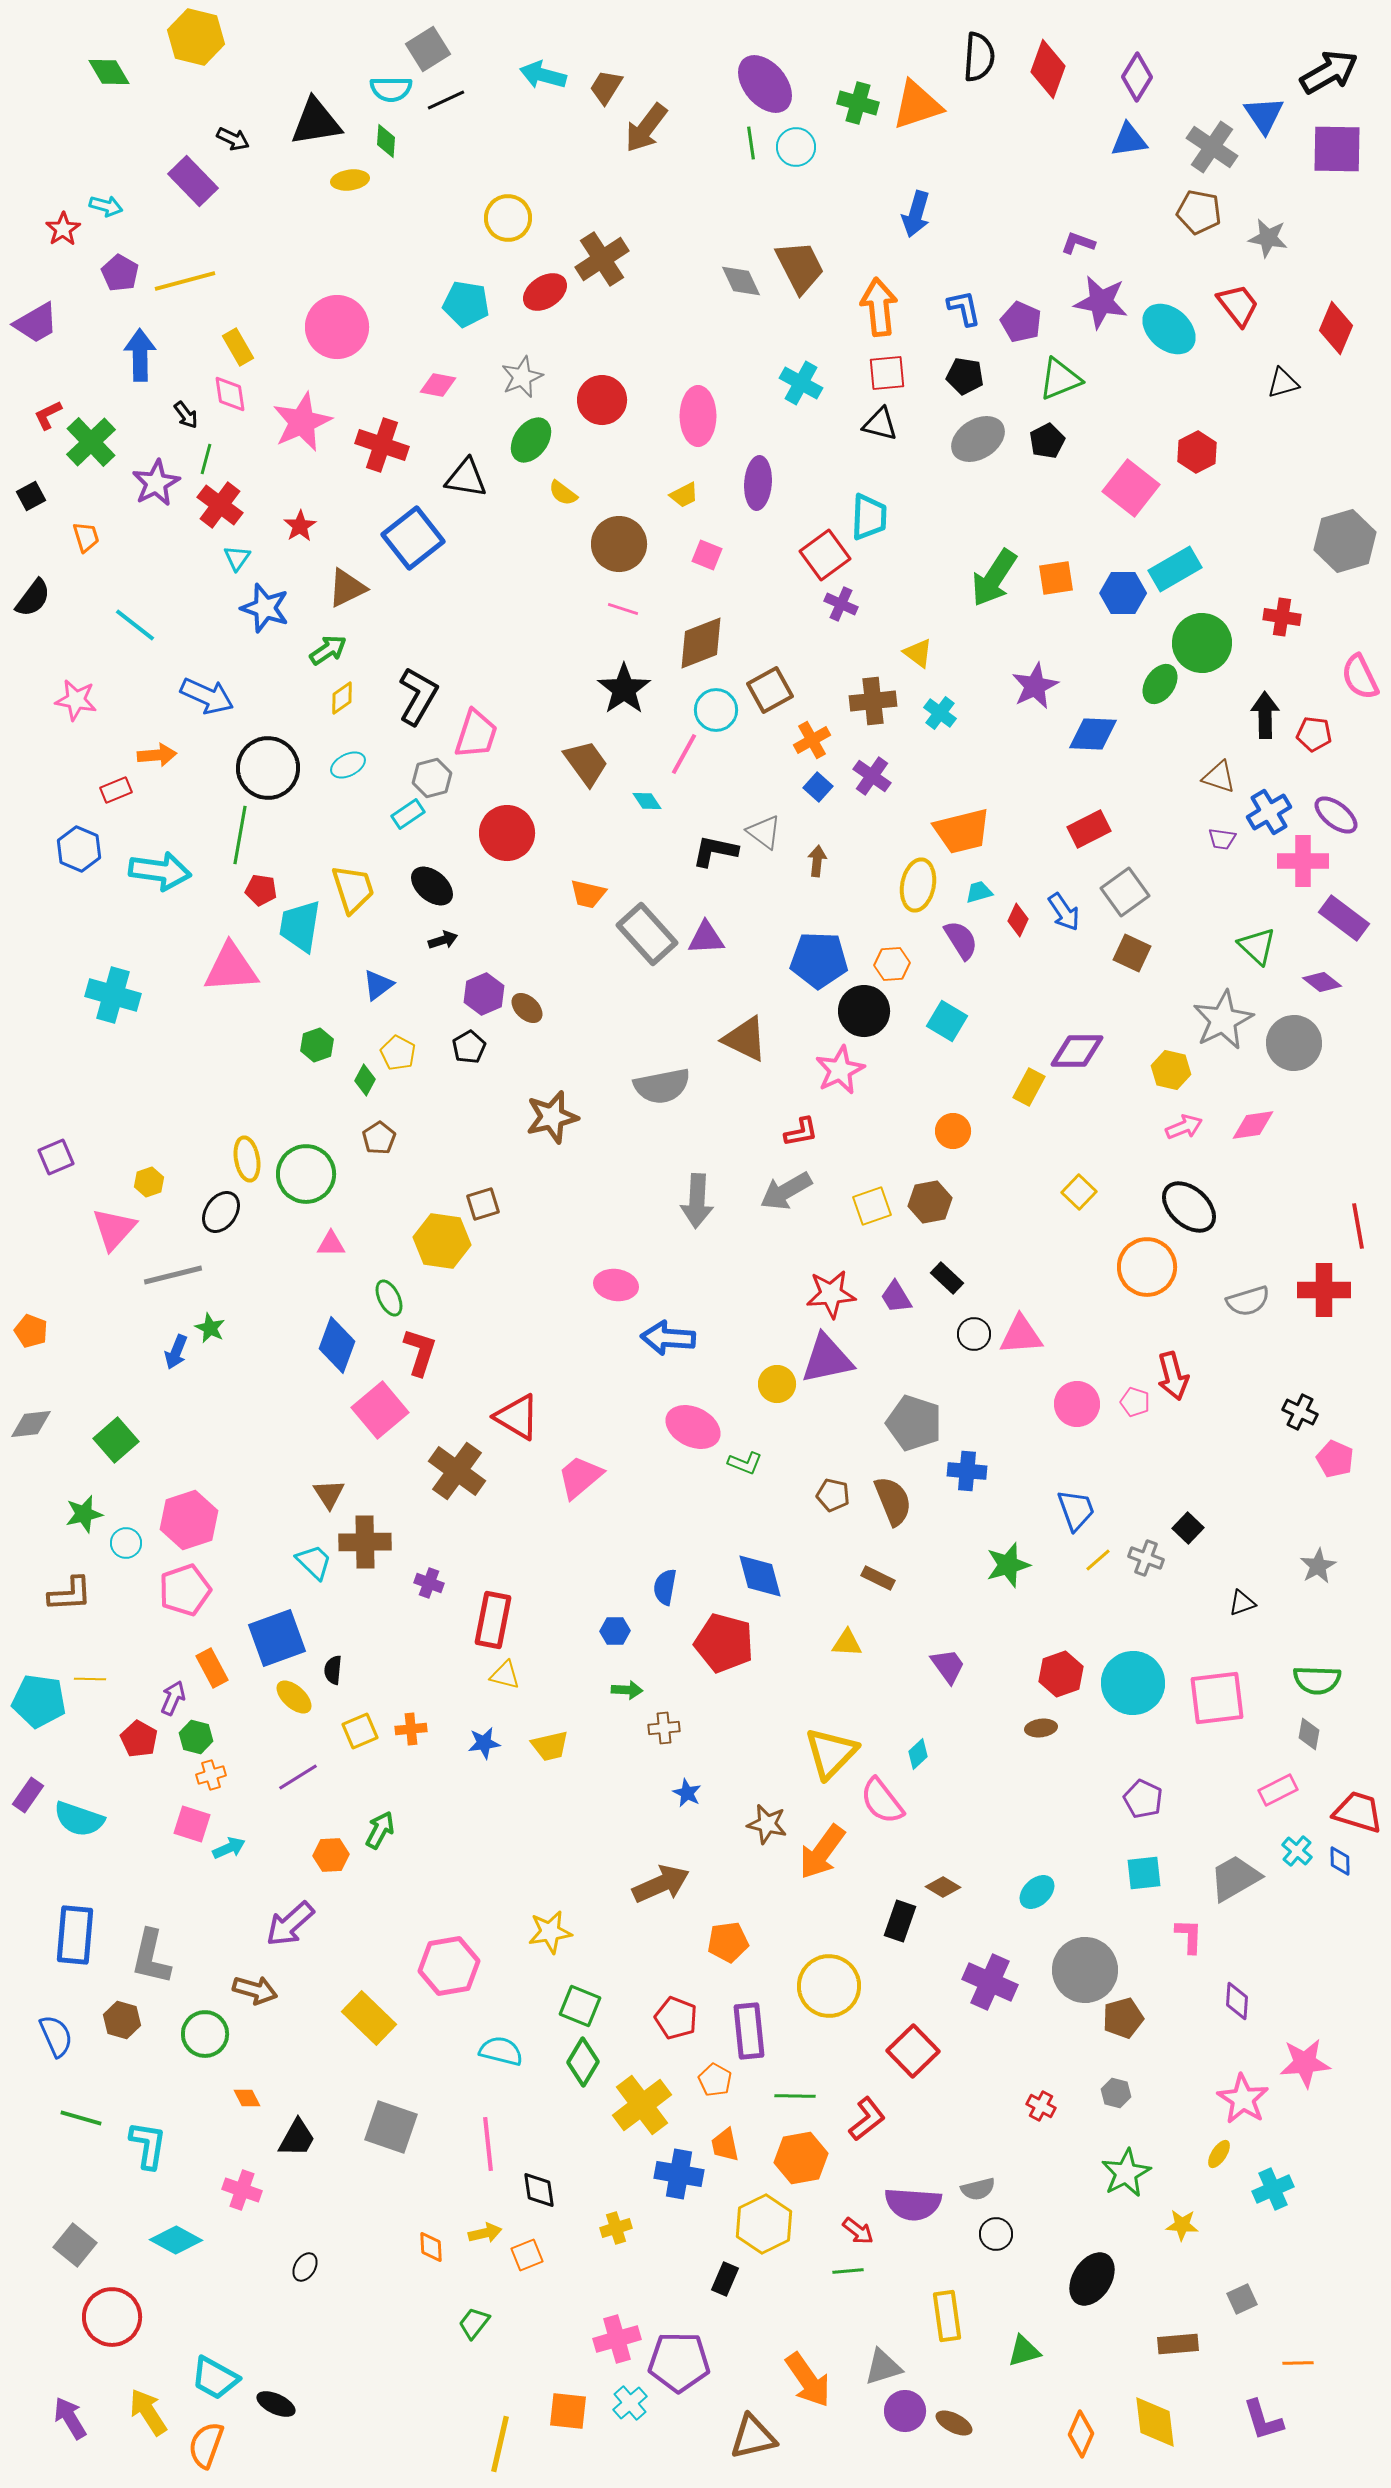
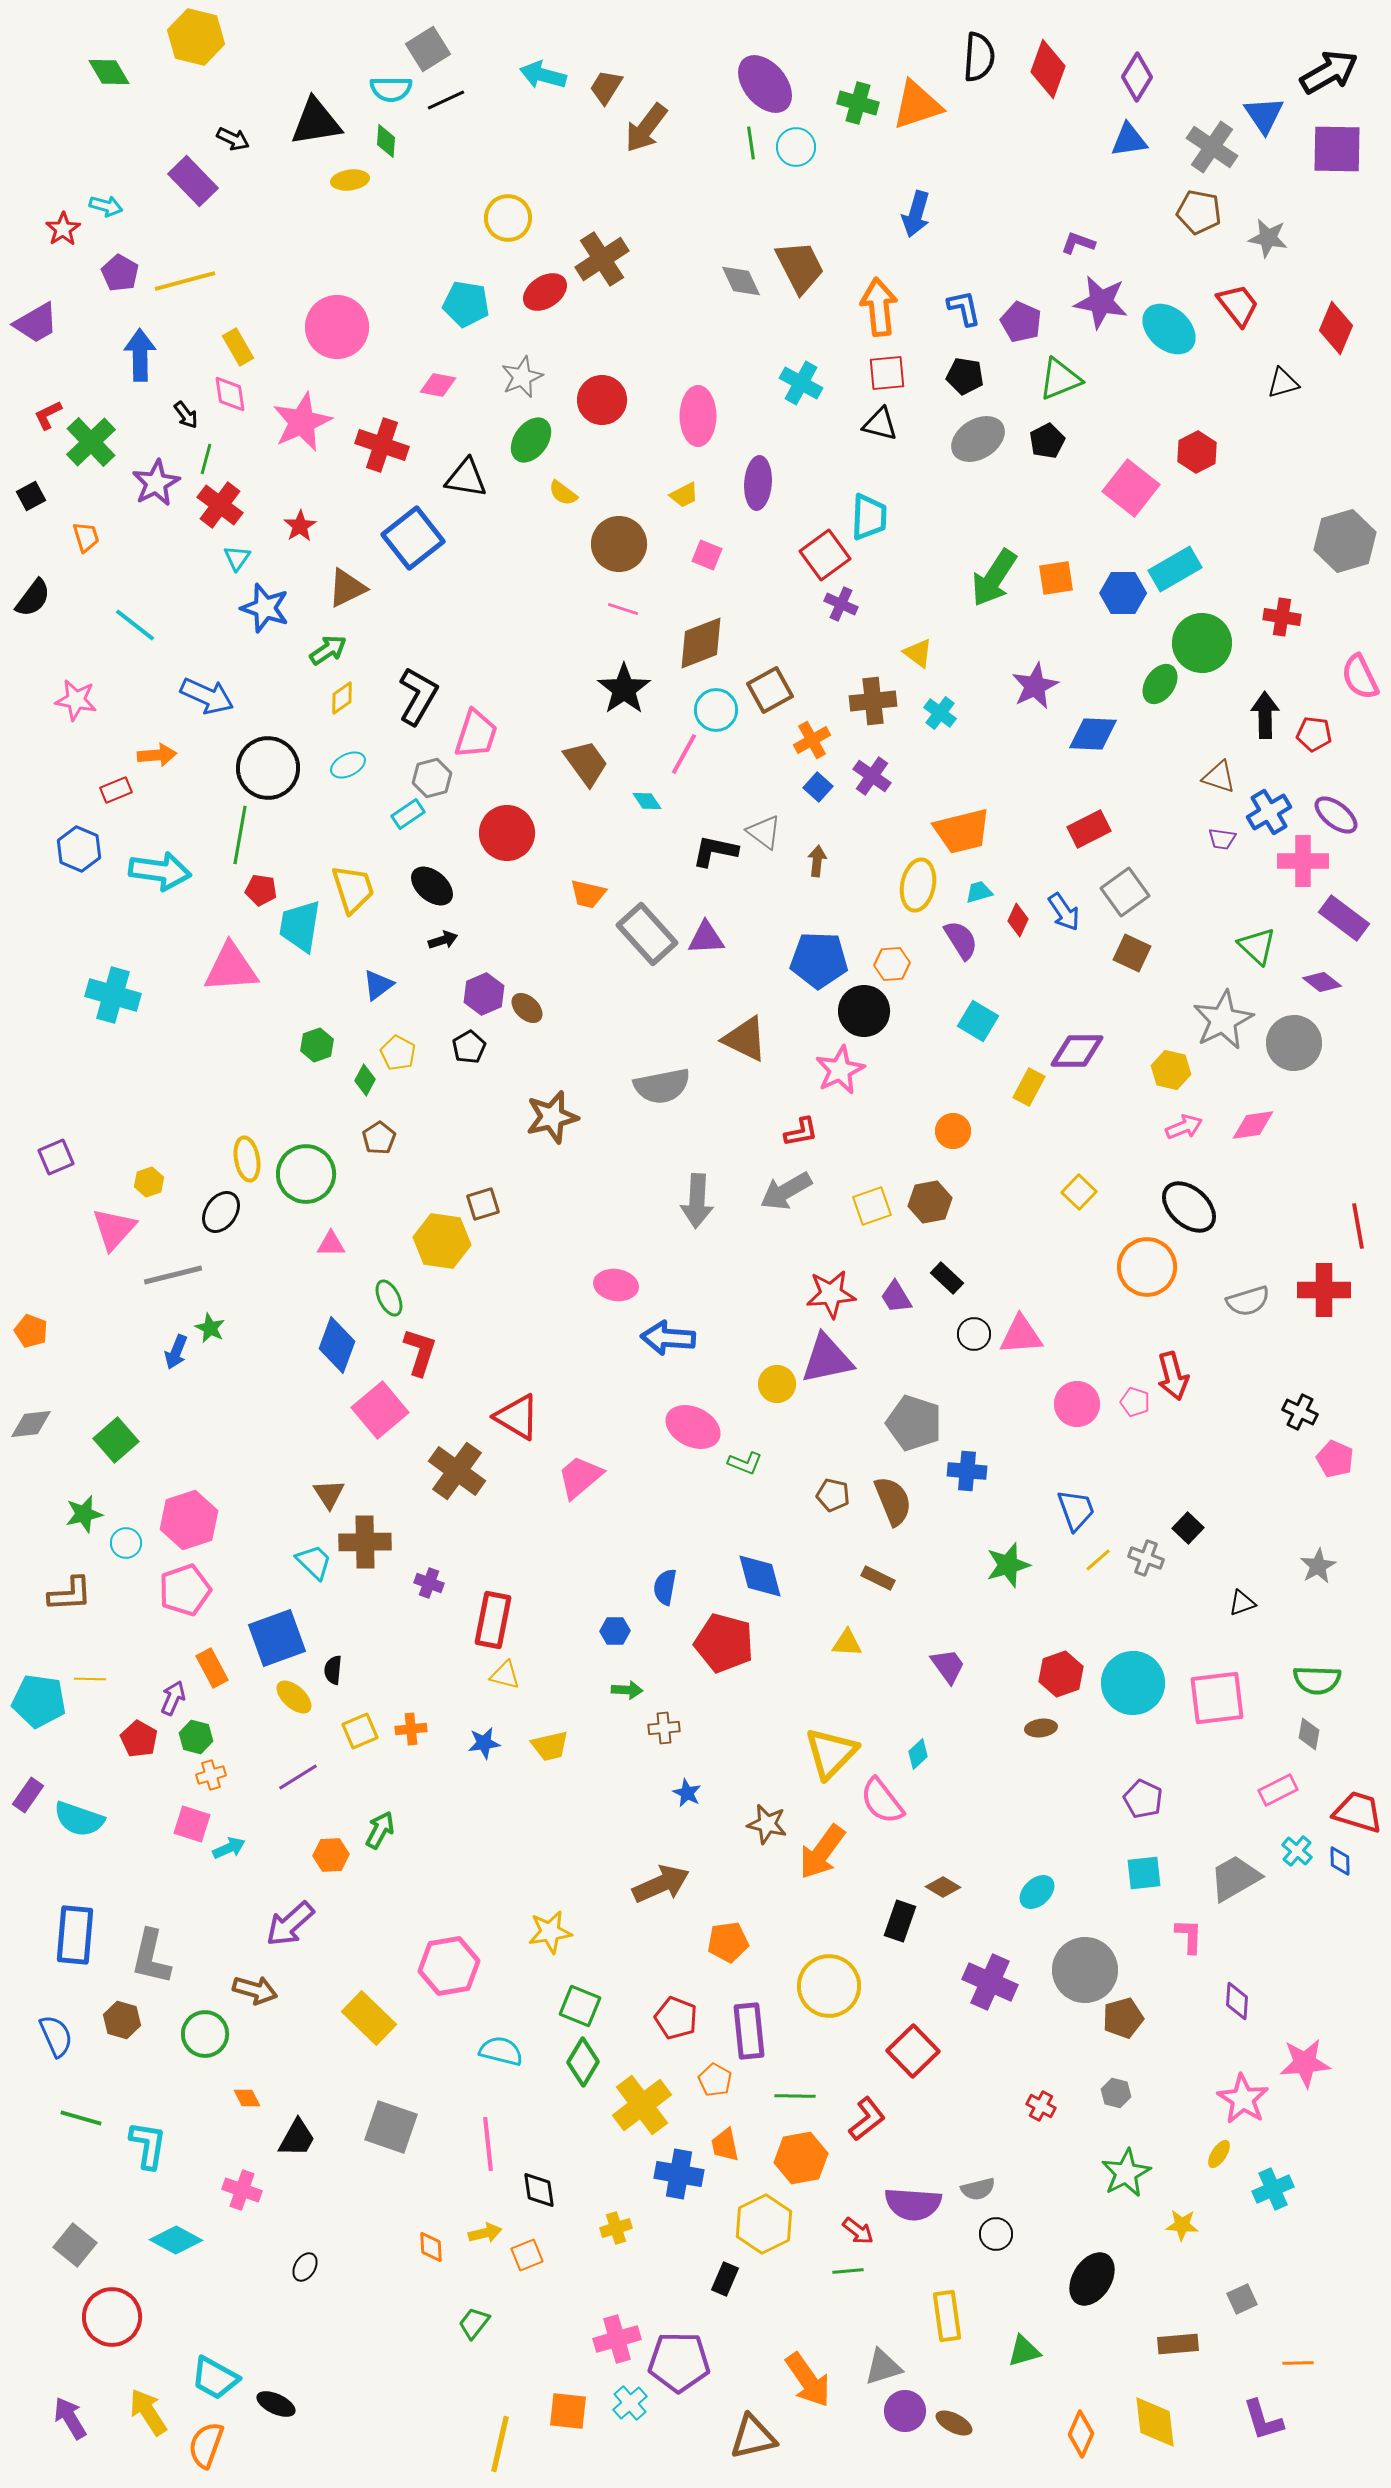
cyan square at (947, 1021): moved 31 px right
